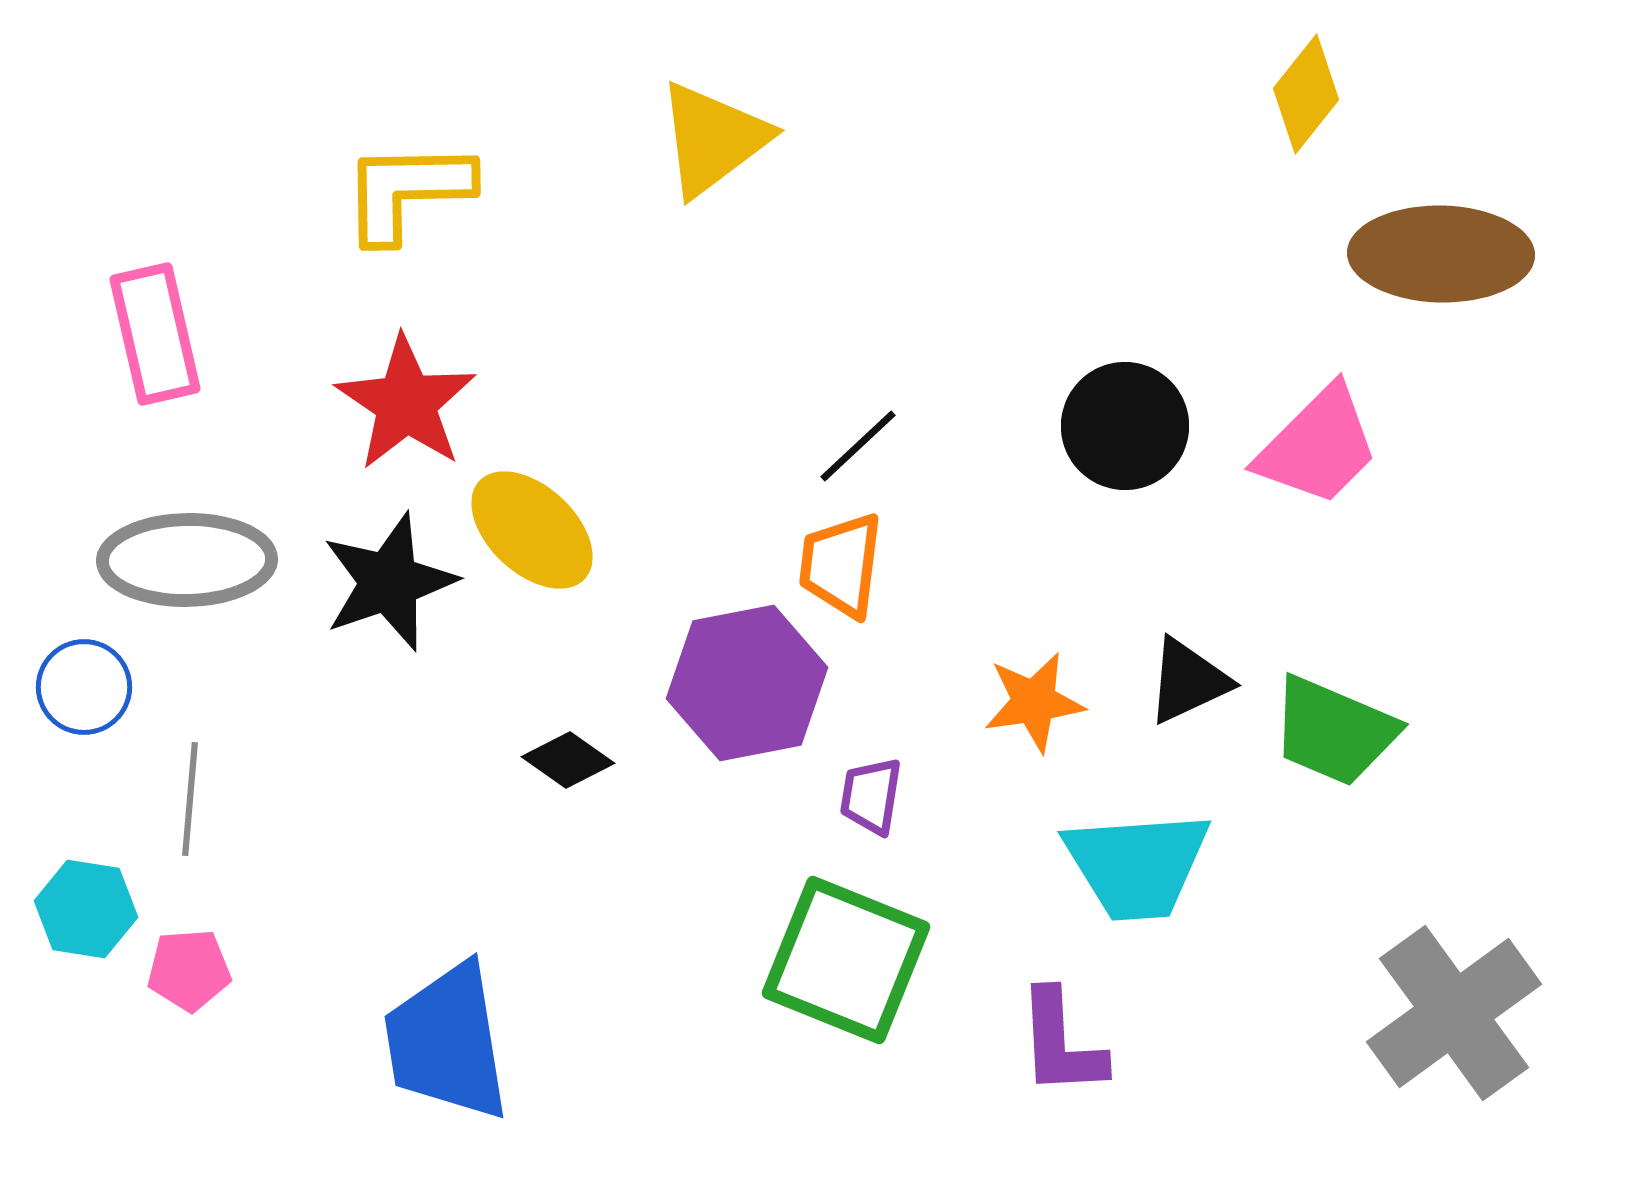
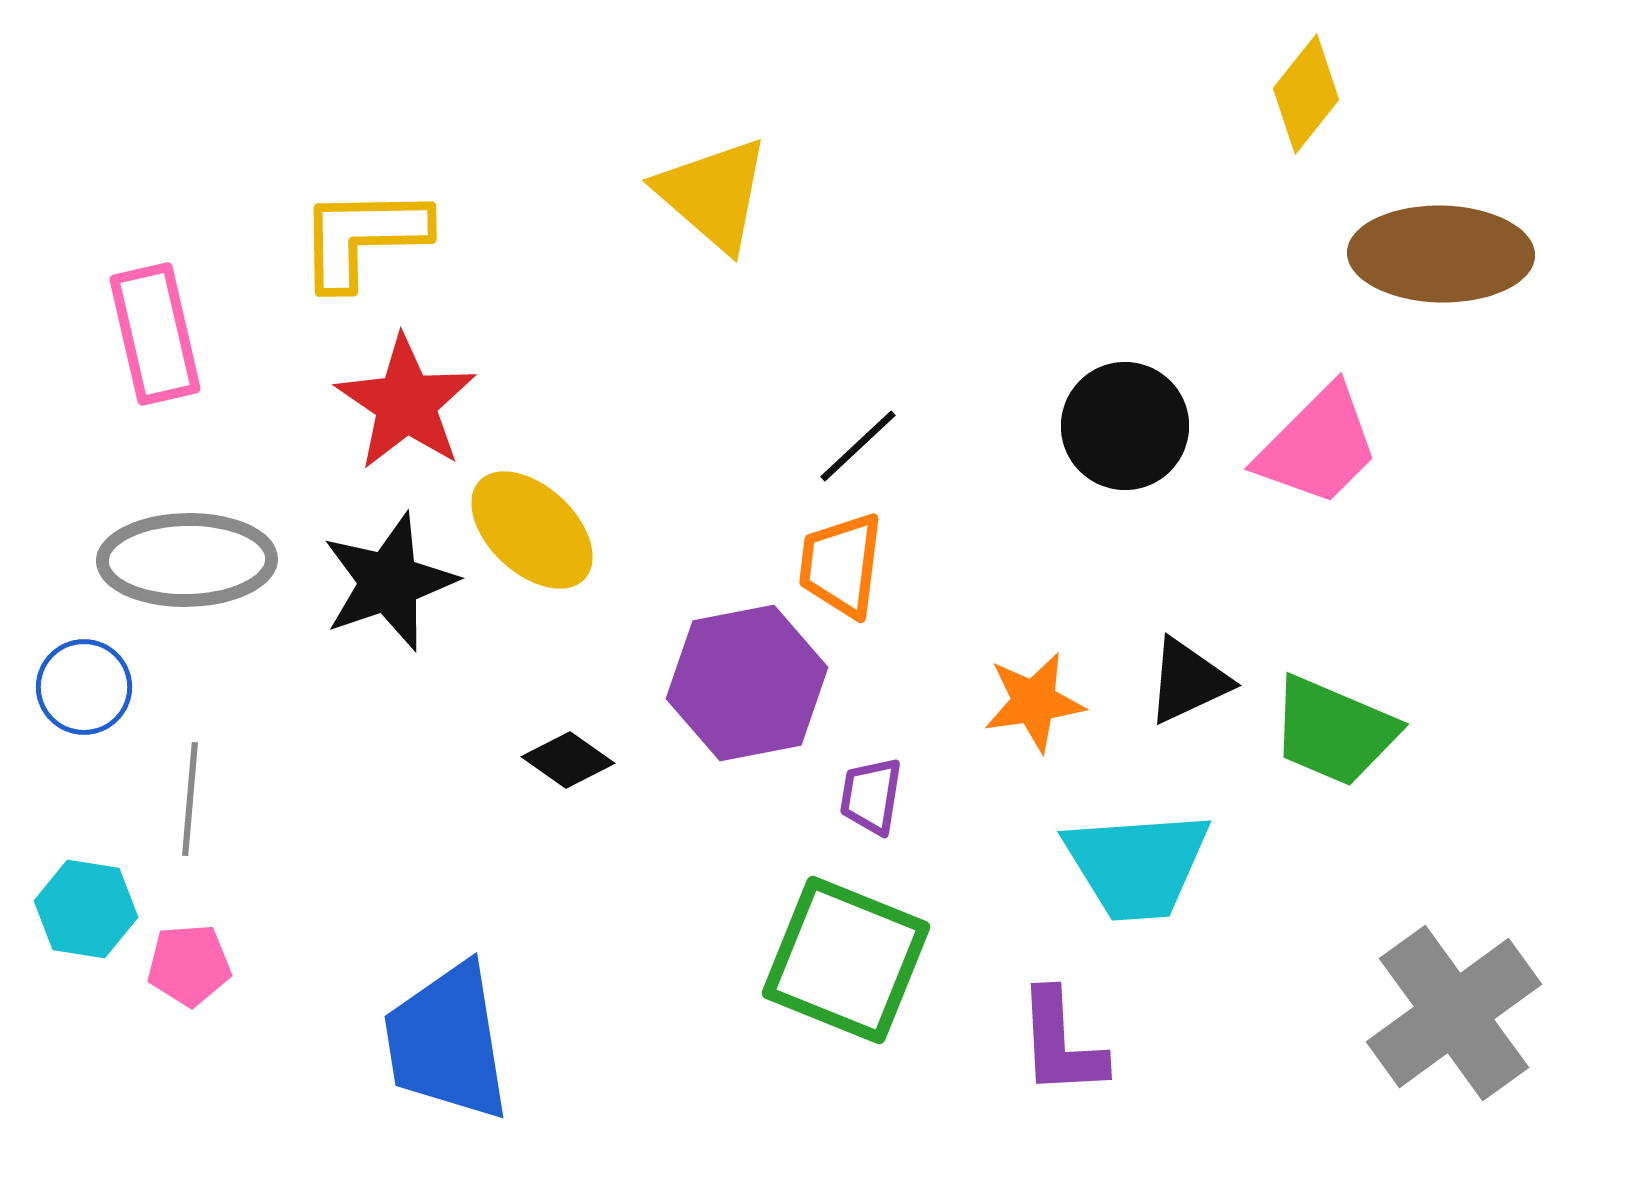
yellow triangle: moved 55 px down; rotated 42 degrees counterclockwise
yellow L-shape: moved 44 px left, 46 px down
pink pentagon: moved 5 px up
